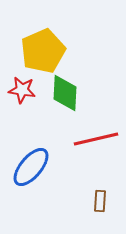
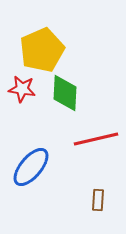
yellow pentagon: moved 1 px left, 1 px up
red star: moved 1 px up
brown rectangle: moved 2 px left, 1 px up
